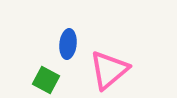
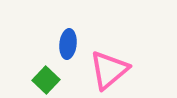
green square: rotated 16 degrees clockwise
